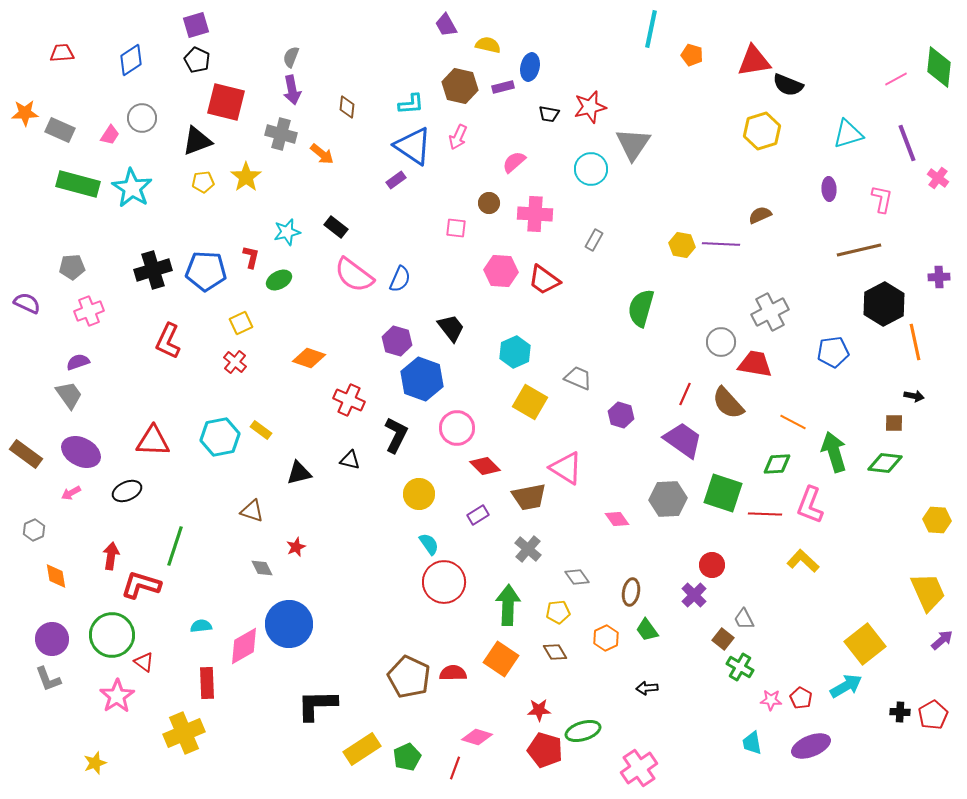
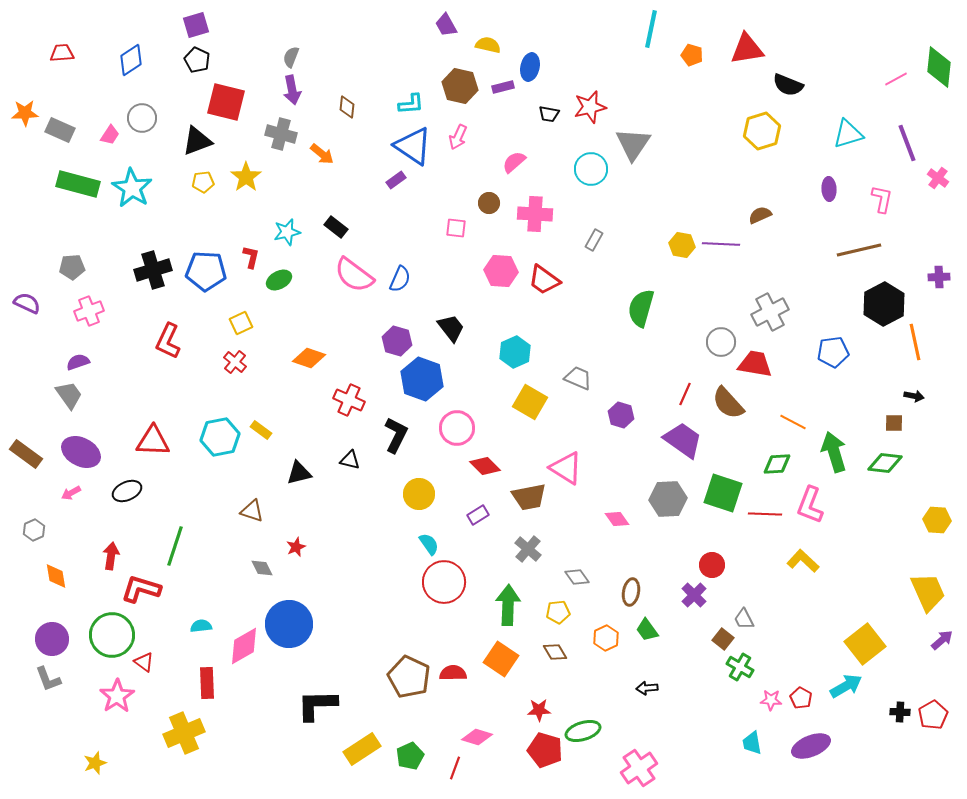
red triangle at (754, 61): moved 7 px left, 12 px up
red L-shape at (141, 585): moved 4 px down
green pentagon at (407, 757): moved 3 px right, 1 px up
